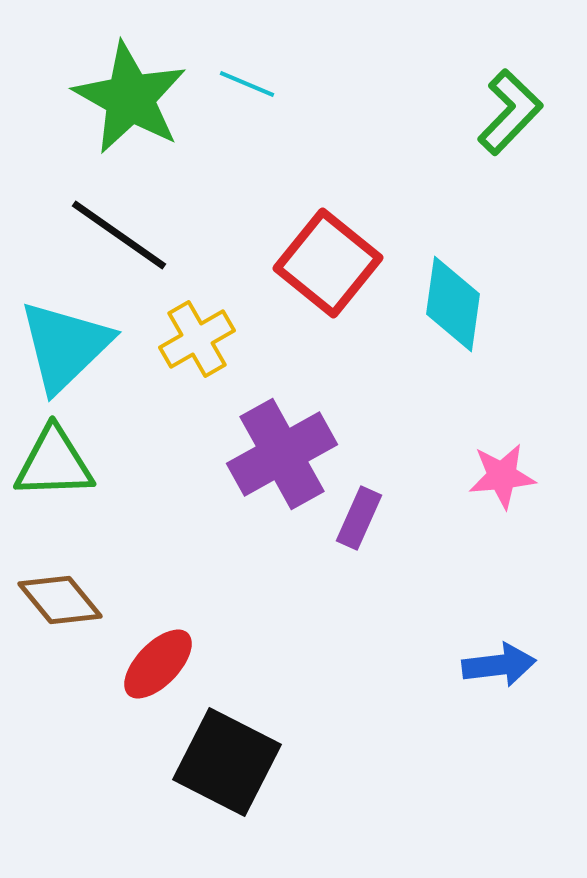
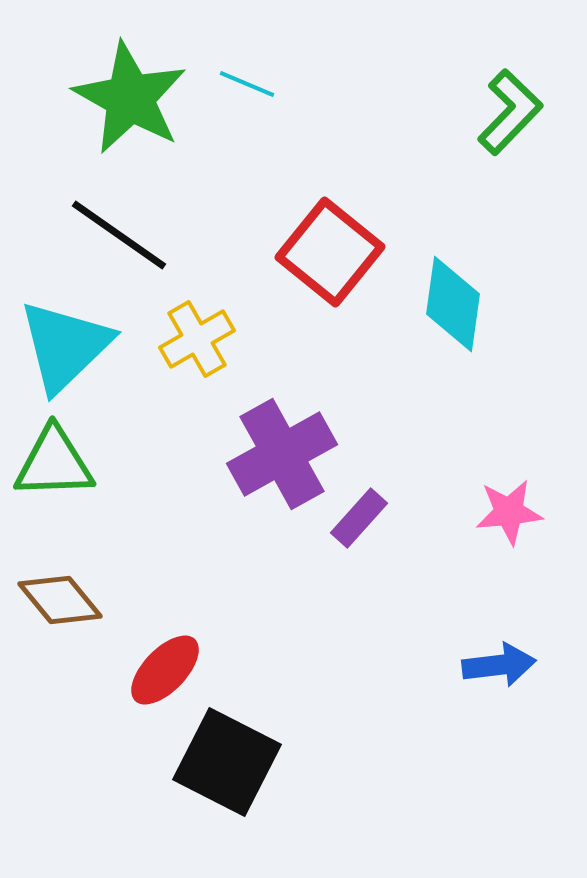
red square: moved 2 px right, 11 px up
pink star: moved 7 px right, 36 px down
purple rectangle: rotated 18 degrees clockwise
red ellipse: moved 7 px right, 6 px down
